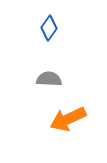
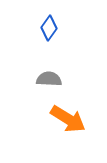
orange arrow: rotated 123 degrees counterclockwise
